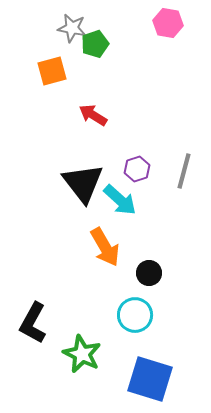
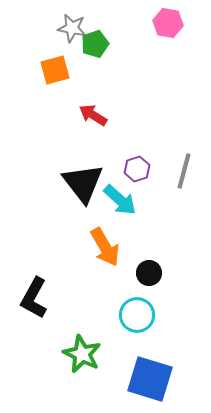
orange square: moved 3 px right, 1 px up
cyan circle: moved 2 px right
black L-shape: moved 1 px right, 25 px up
